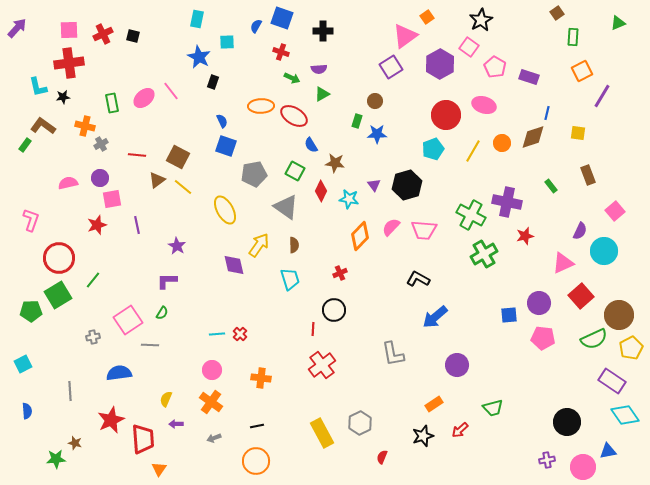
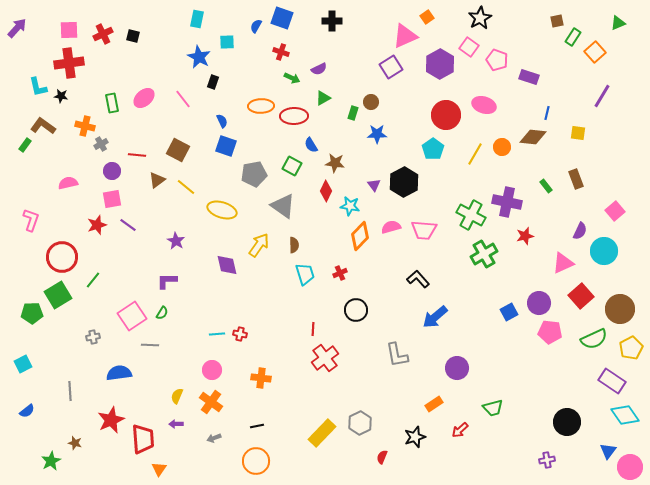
brown square at (557, 13): moved 8 px down; rotated 24 degrees clockwise
black star at (481, 20): moved 1 px left, 2 px up
black cross at (323, 31): moved 9 px right, 10 px up
pink triangle at (405, 36): rotated 12 degrees clockwise
green rectangle at (573, 37): rotated 30 degrees clockwise
pink pentagon at (495, 67): moved 2 px right, 7 px up; rotated 10 degrees counterclockwise
purple semicircle at (319, 69): rotated 21 degrees counterclockwise
orange square at (582, 71): moved 13 px right, 19 px up; rotated 15 degrees counterclockwise
pink line at (171, 91): moved 12 px right, 8 px down
green triangle at (322, 94): moved 1 px right, 4 px down
black star at (63, 97): moved 2 px left, 1 px up; rotated 16 degrees clockwise
brown circle at (375, 101): moved 4 px left, 1 px down
red ellipse at (294, 116): rotated 32 degrees counterclockwise
green rectangle at (357, 121): moved 4 px left, 8 px up
brown diamond at (533, 137): rotated 24 degrees clockwise
orange circle at (502, 143): moved 4 px down
cyan pentagon at (433, 149): rotated 15 degrees counterclockwise
yellow line at (473, 151): moved 2 px right, 3 px down
brown square at (178, 157): moved 7 px up
green square at (295, 171): moved 3 px left, 5 px up
brown rectangle at (588, 175): moved 12 px left, 4 px down
purple circle at (100, 178): moved 12 px right, 7 px up
black hexagon at (407, 185): moved 3 px left, 3 px up; rotated 12 degrees counterclockwise
green rectangle at (551, 186): moved 5 px left
yellow line at (183, 187): moved 3 px right
red diamond at (321, 191): moved 5 px right
cyan star at (349, 199): moved 1 px right, 7 px down
gray triangle at (286, 207): moved 3 px left, 1 px up
yellow ellipse at (225, 210): moved 3 px left; rotated 44 degrees counterclockwise
purple line at (137, 225): moved 9 px left; rotated 42 degrees counterclockwise
pink semicircle at (391, 227): rotated 30 degrees clockwise
purple star at (177, 246): moved 1 px left, 5 px up
red circle at (59, 258): moved 3 px right, 1 px up
purple diamond at (234, 265): moved 7 px left
cyan trapezoid at (290, 279): moved 15 px right, 5 px up
black L-shape at (418, 279): rotated 20 degrees clockwise
black circle at (334, 310): moved 22 px right
green pentagon at (31, 311): moved 1 px right, 2 px down
blue square at (509, 315): moved 3 px up; rotated 24 degrees counterclockwise
brown circle at (619, 315): moved 1 px right, 6 px up
pink square at (128, 320): moved 4 px right, 4 px up
red cross at (240, 334): rotated 32 degrees counterclockwise
pink pentagon at (543, 338): moved 7 px right, 6 px up
gray L-shape at (393, 354): moved 4 px right, 1 px down
red cross at (322, 365): moved 3 px right, 7 px up
purple circle at (457, 365): moved 3 px down
yellow semicircle at (166, 399): moved 11 px right, 3 px up
blue semicircle at (27, 411): rotated 56 degrees clockwise
yellow rectangle at (322, 433): rotated 72 degrees clockwise
black star at (423, 436): moved 8 px left, 1 px down
blue triangle at (608, 451): rotated 42 degrees counterclockwise
green star at (56, 459): moved 5 px left, 2 px down; rotated 24 degrees counterclockwise
pink circle at (583, 467): moved 47 px right
